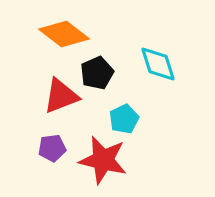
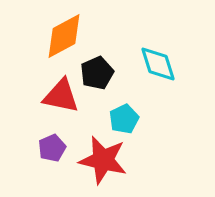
orange diamond: moved 2 px down; rotated 66 degrees counterclockwise
red triangle: rotated 33 degrees clockwise
purple pentagon: rotated 16 degrees counterclockwise
